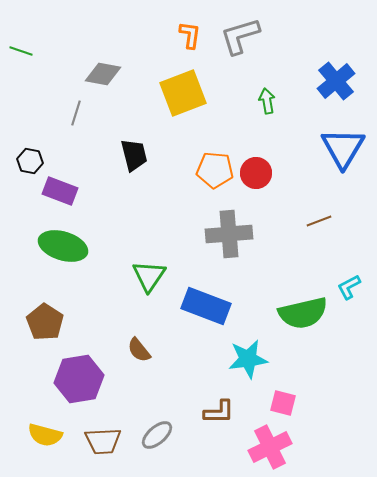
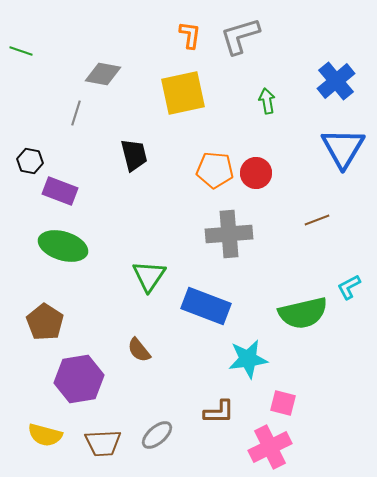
yellow square: rotated 9 degrees clockwise
brown line: moved 2 px left, 1 px up
brown trapezoid: moved 2 px down
